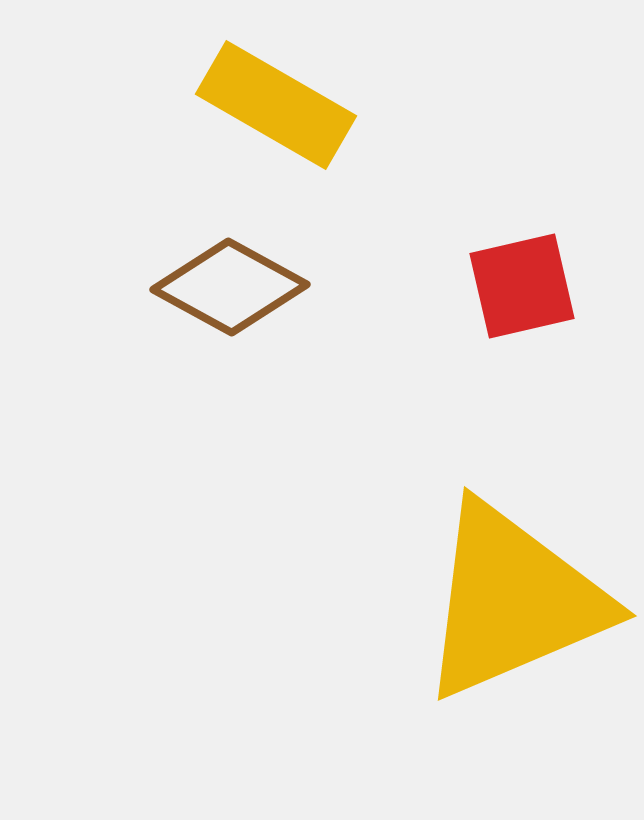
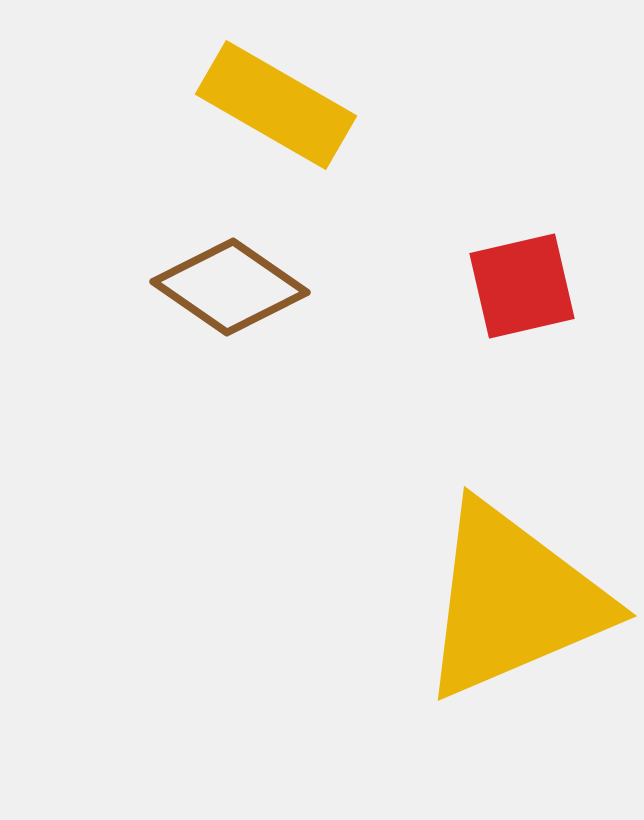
brown diamond: rotated 6 degrees clockwise
